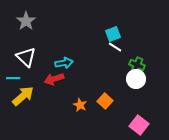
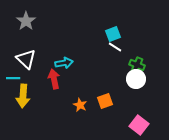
white triangle: moved 2 px down
red arrow: rotated 96 degrees clockwise
yellow arrow: rotated 135 degrees clockwise
orange square: rotated 28 degrees clockwise
